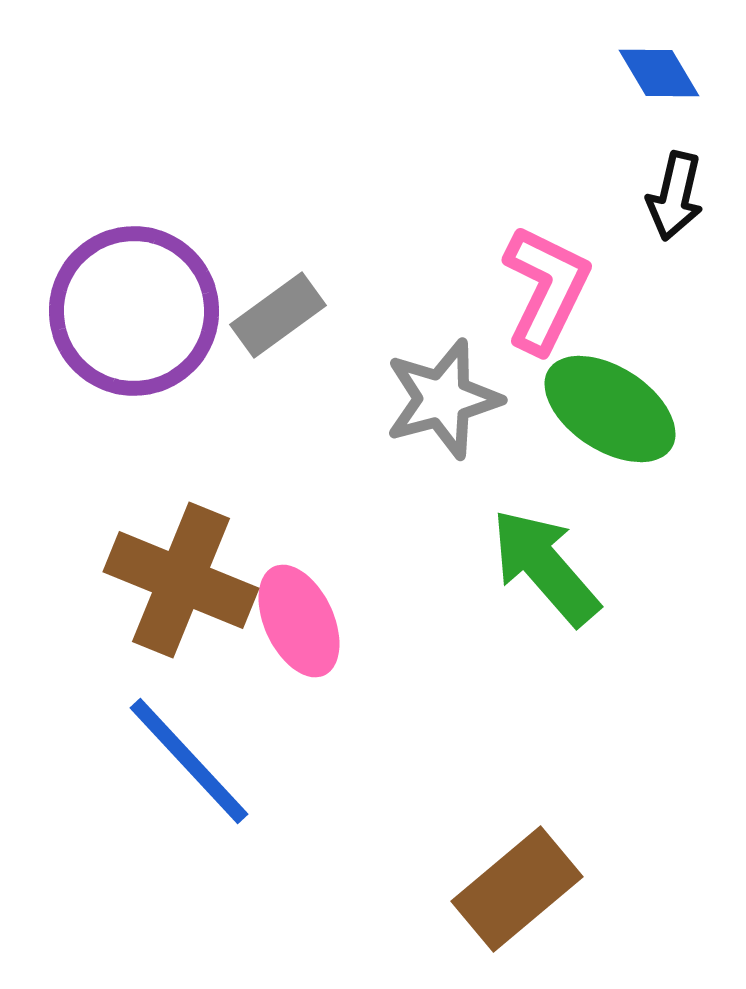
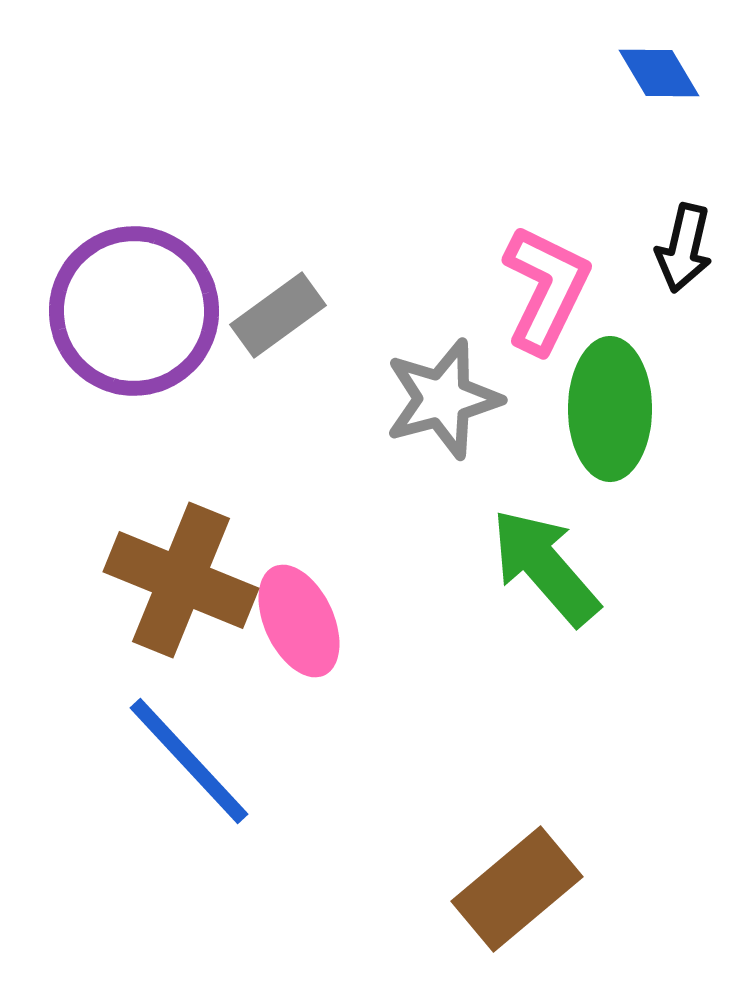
black arrow: moved 9 px right, 52 px down
green ellipse: rotated 57 degrees clockwise
